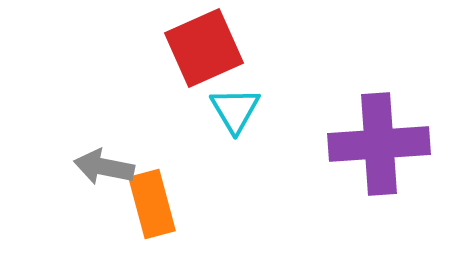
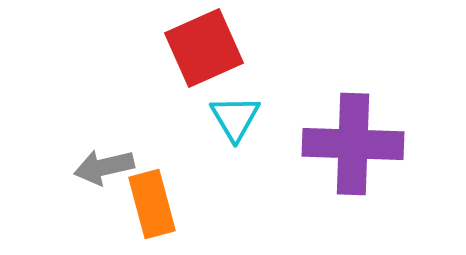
cyan triangle: moved 8 px down
purple cross: moved 26 px left; rotated 6 degrees clockwise
gray arrow: rotated 24 degrees counterclockwise
